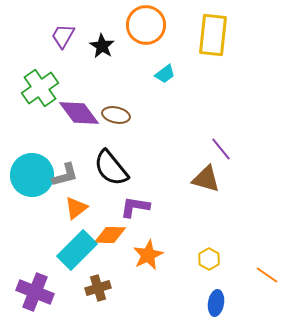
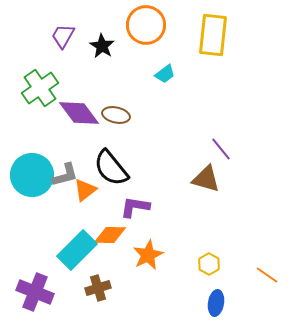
orange triangle: moved 9 px right, 18 px up
yellow hexagon: moved 5 px down
